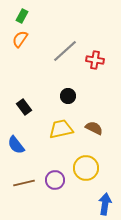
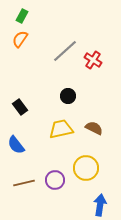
red cross: moved 2 px left; rotated 24 degrees clockwise
black rectangle: moved 4 px left
blue arrow: moved 5 px left, 1 px down
